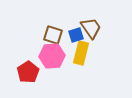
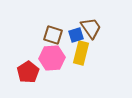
pink hexagon: moved 2 px down
